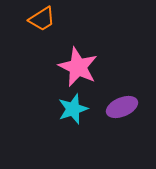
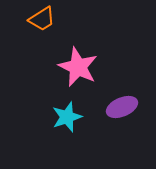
cyan star: moved 6 px left, 8 px down
